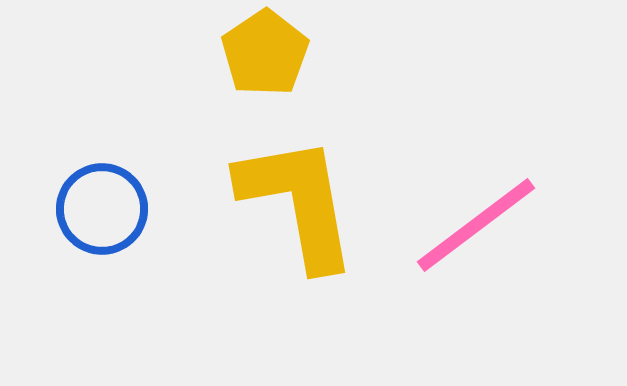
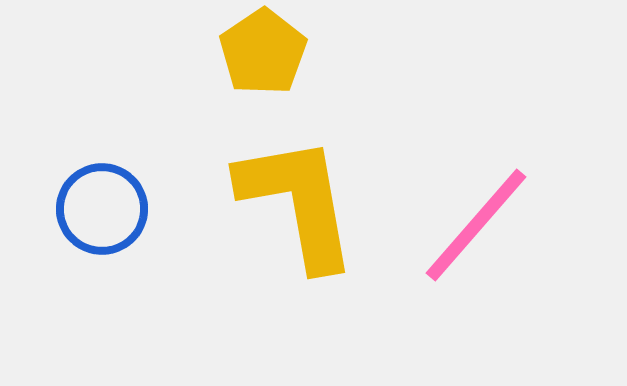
yellow pentagon: moved 2 px left, 1 px up
pink line: rotated 12 degrees counterclockwise
